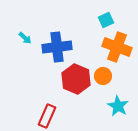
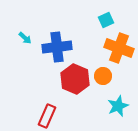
orange cross: moved 2 px right, 1 px down
red hexagon: moved 1 px left
cyan star: rotated 20 degrees clockwise
